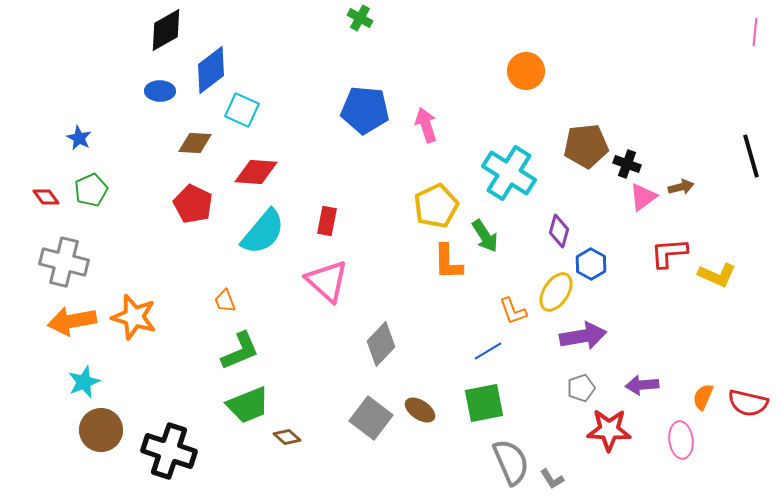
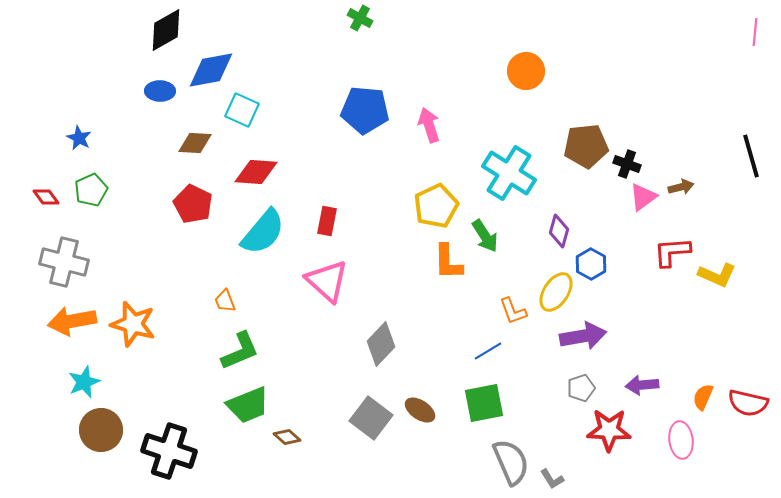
blue diamond at (211, 70): rotated 27 degrees clockwise
pink arrow at (426, 125): moved 3 px right
red L-shape at (669, 253): moved 3 px right, 1 px up
orange star at (134, 317): moved 1 px left, 7 px down
